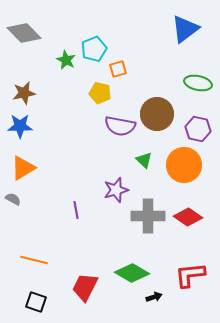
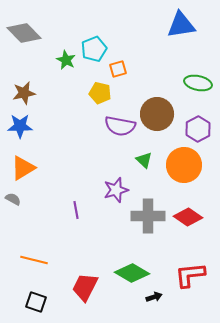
blue triangle: moved 4 px left, 4 px up; rotated 28 degrees clockwise
purple hexagon: rotated 20 degrees clockwise
